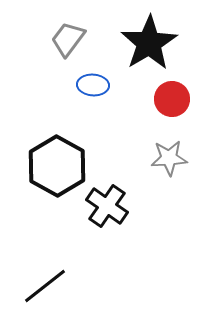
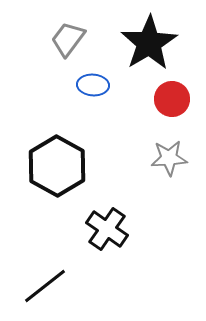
black cross: moved 23 px down
